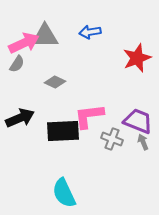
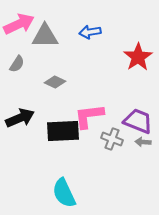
pink arrow: moved 5 px left, 19 px up
red star: moved 1 px right, 1 px up; rotated 12 degrees counterclockwise
gray arrow: rotated 63 degrees counterclockwise
